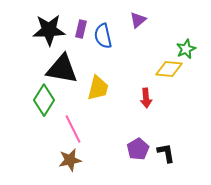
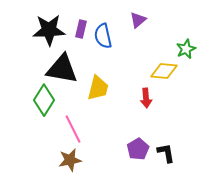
yellow diamond: moved 5 px left, 2 px down
